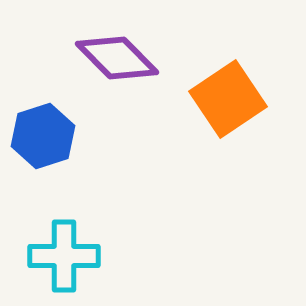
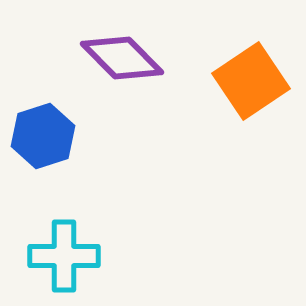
purple diamond: moved 5 px right
orange square: moved 23 px right, 18 px up
